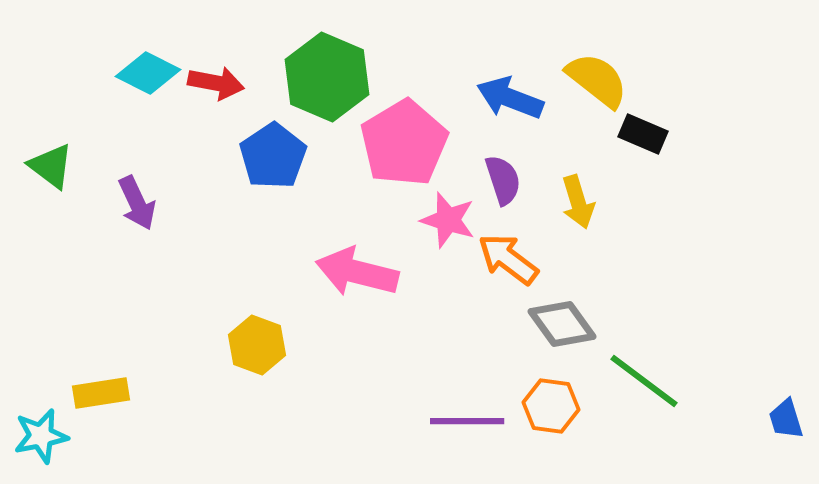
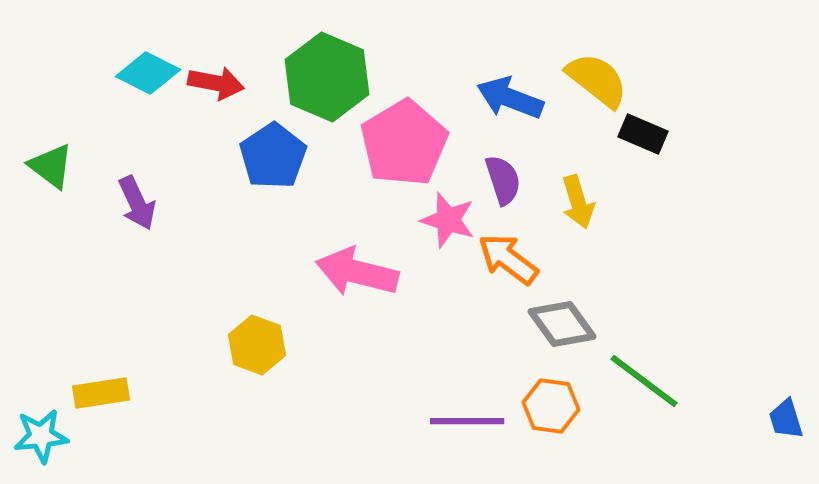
cyan star: rotated 6 degrees clockwise
